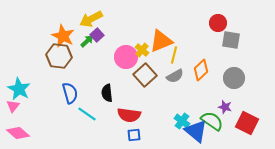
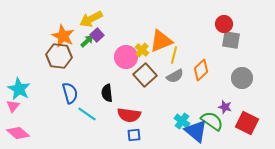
red circle: moved 6 px right, 1 px down
gray circle: moved 8 px right
